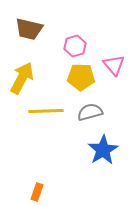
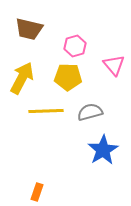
yellow pentagon: moved 13 px left
